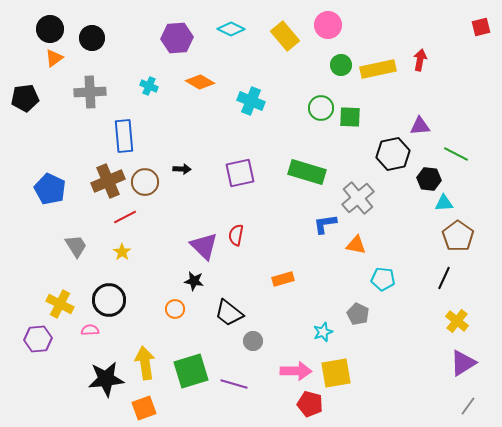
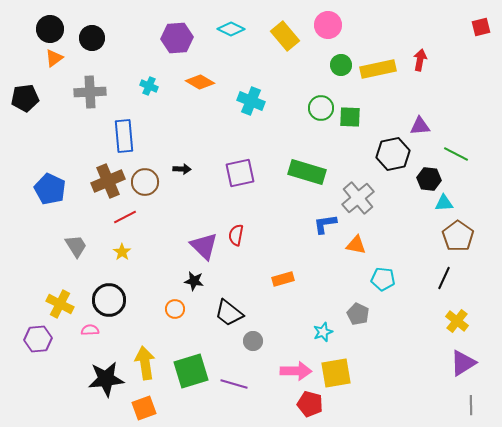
gray line at (468, 406): moved 3 px right, 1 px up; rotated 36 degrees counterclockwise
